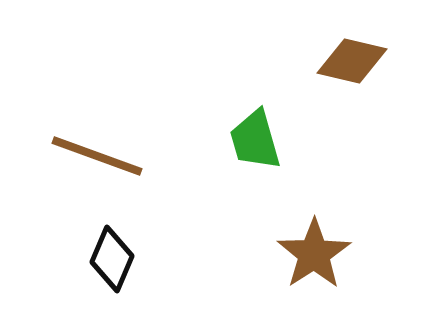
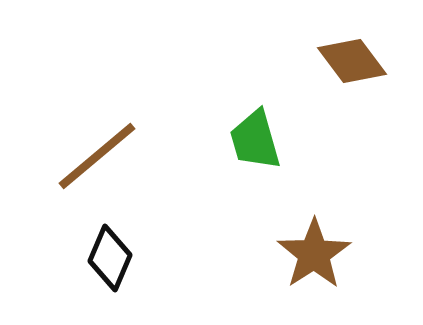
brown diamond: rotated 40 degrees clockwise
brown line: rotated 60 degrees counterclockwise
black diamond: moved 2 px left, 1 px up
